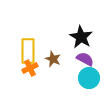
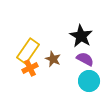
black star: moved 1 px up
yellow rectangle: rotated 35 degrees clockwise
cyan circle: moved 3 px down
